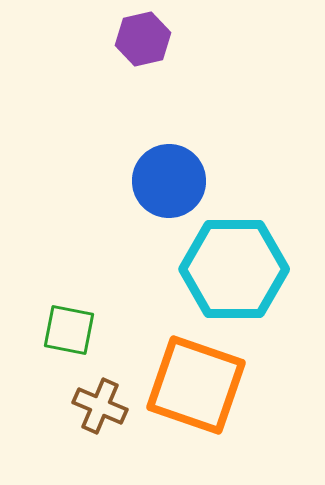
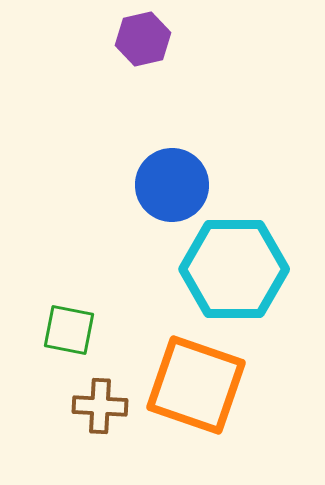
blue circle: moved 3 px right, 4 px down
brown cross: rotated 20 degrees counterclockwise
